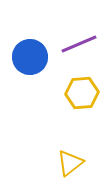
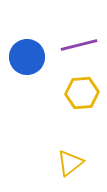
purple line: moved 1 px down; rotated 9 degrees clockwise
blue circle: moved 3 px left
